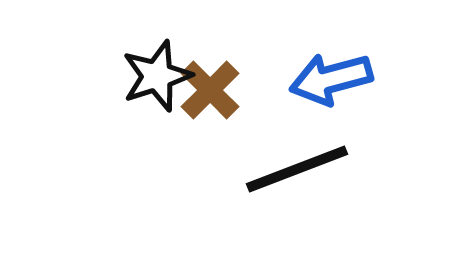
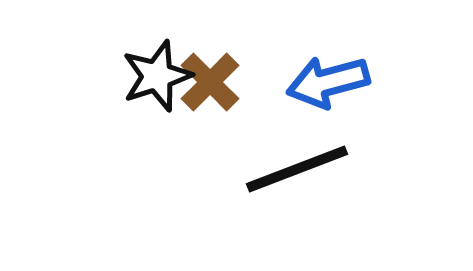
blue arrow: moved 3 px left, 3 px down
brown cross: moved 8 px up
